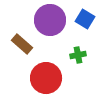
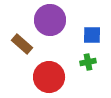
blue square: moved 7 px right, 16 px down; rotated 30 degrees counterclockwise
green cross: moved 10 px right, 7 px down
red circle: moved 3 px right, 1 px up
